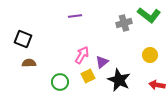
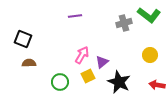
black star: moved 2 px down
